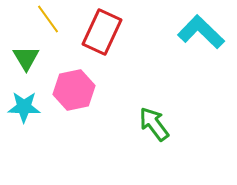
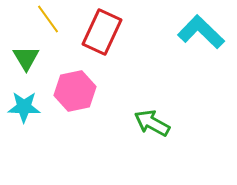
pink hexagon: moved 1 px right, 1 px down
green arrow: moved 2 px left, 1 px up; rotated 24 degrees counterclockwise
